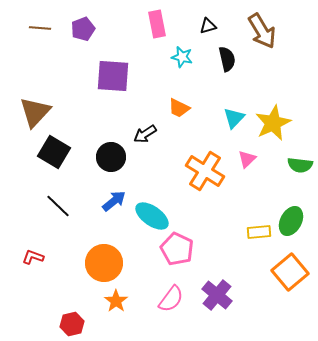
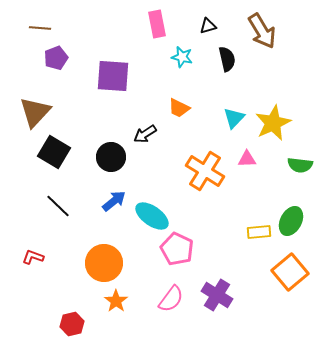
purple pentagon: moved 27 px left, 29 px down
pink triangle: rotated 42 degrees clockwise
purple cross: rotated 8 degrees counterclockwise
